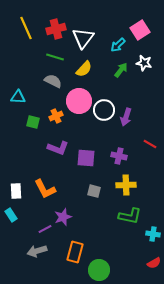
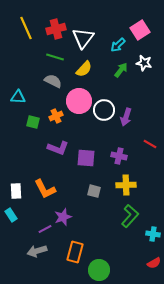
green L-shape: rotated 60 degrees counterclockwise
